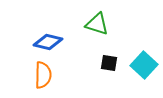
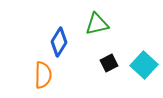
green triangle: rotated 30 degrees counterclockwise
blue diamond: moved 11 px right; rotated 72 degrees counterclockwise
black square: rotated 36 degrees counterclockwise
